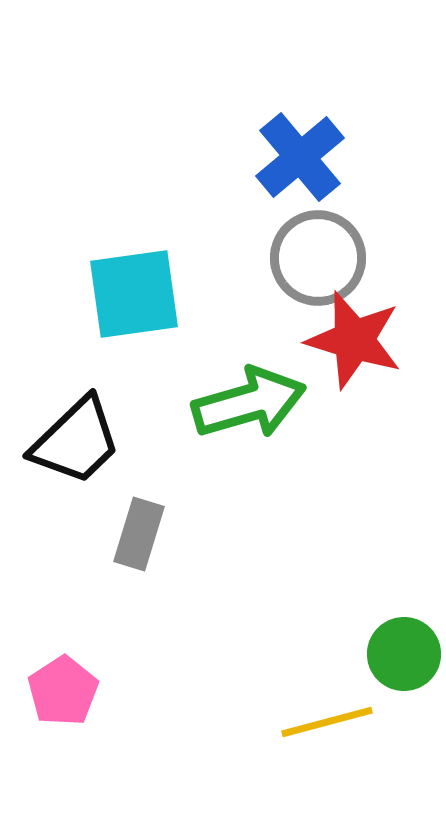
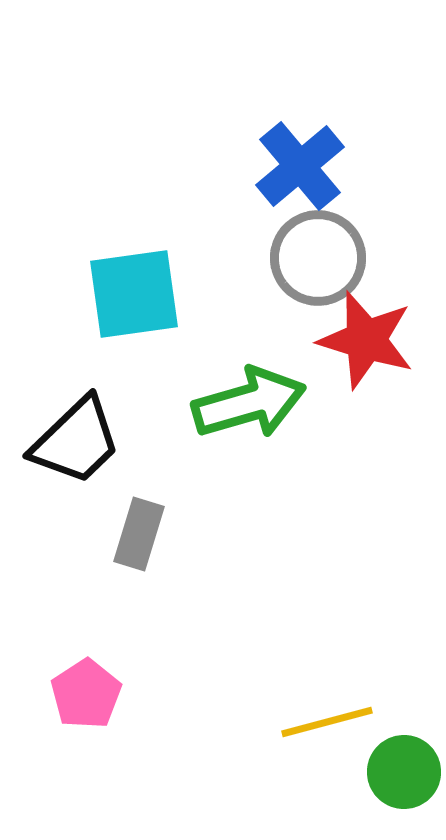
blue cross: moved 9 px down
red star: moved 12 px right
green circle: moved 118 px down
pink pentagon: moved 23 px right, 3 px down
